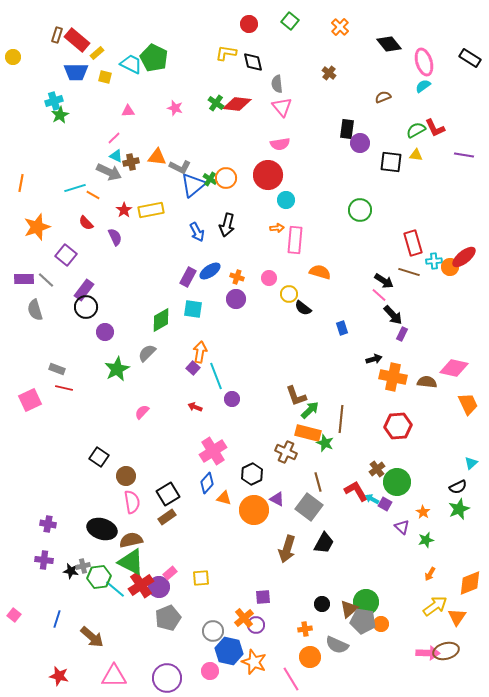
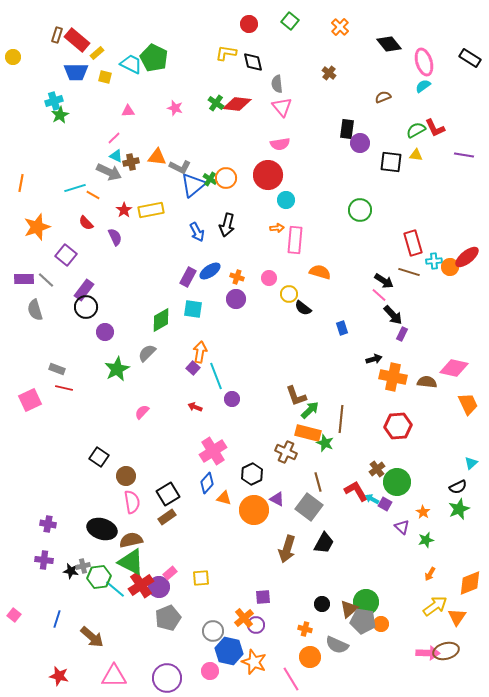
red ellipse at (464, 257): moved 3 px right
orange cross at (305, 629): rotated 24 degrees clockwise
